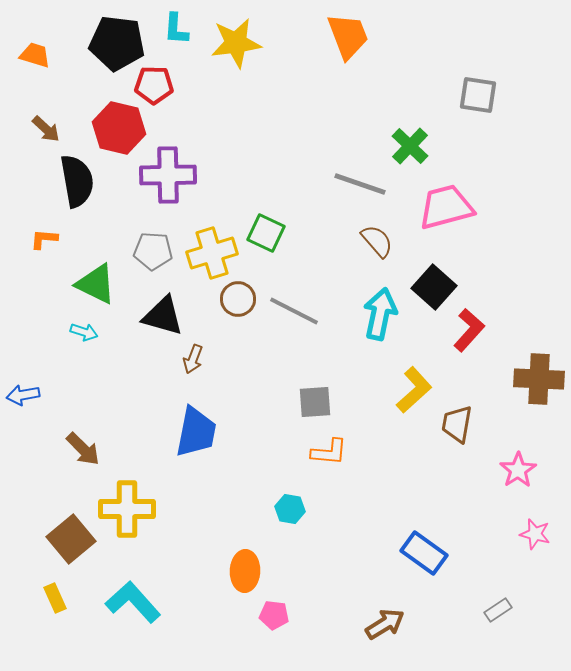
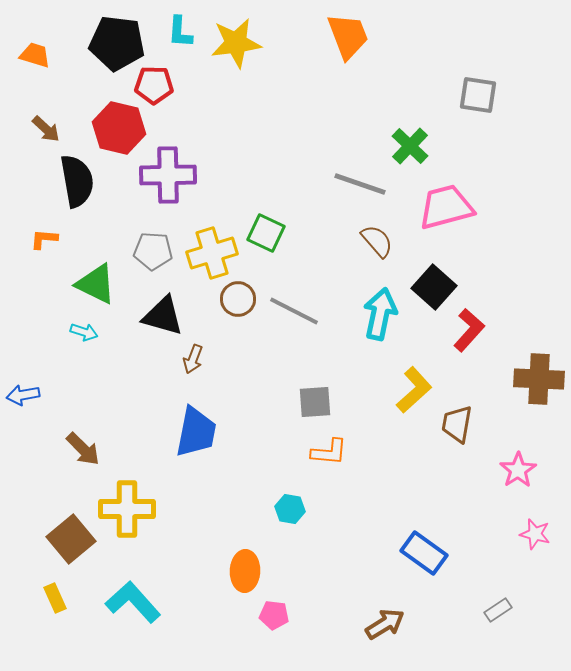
cyan L-shape at (176, 29): moved 4 px right, 3 px down
